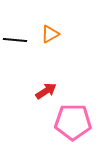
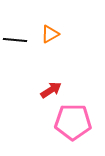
red arrow: moved 5 px right, 1 px up
